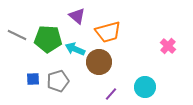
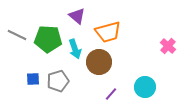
cyan arrow: rotated 132 degrees counterclockwise
